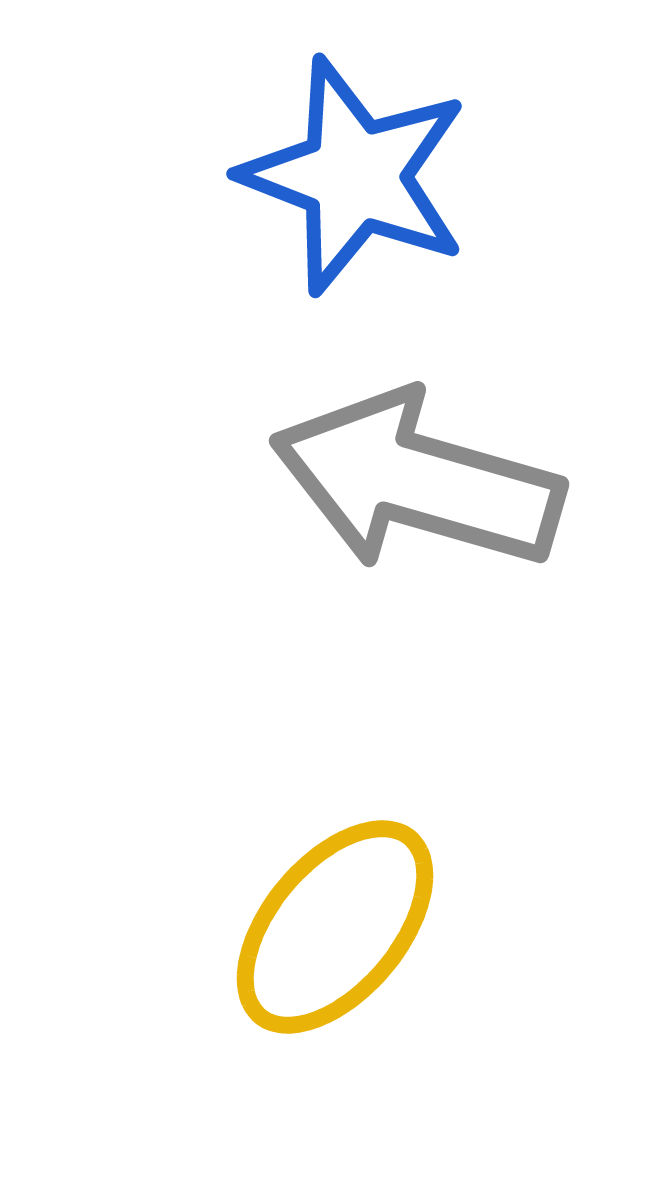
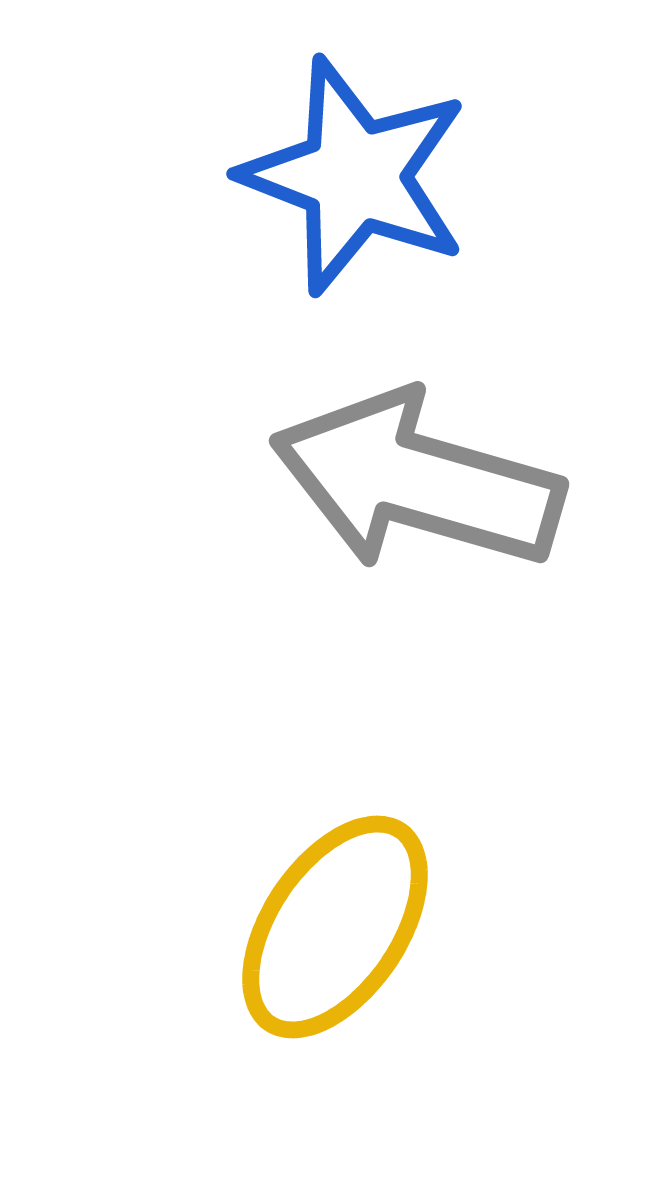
yellow ellipse: rotated 6 degrees counterclockwise
